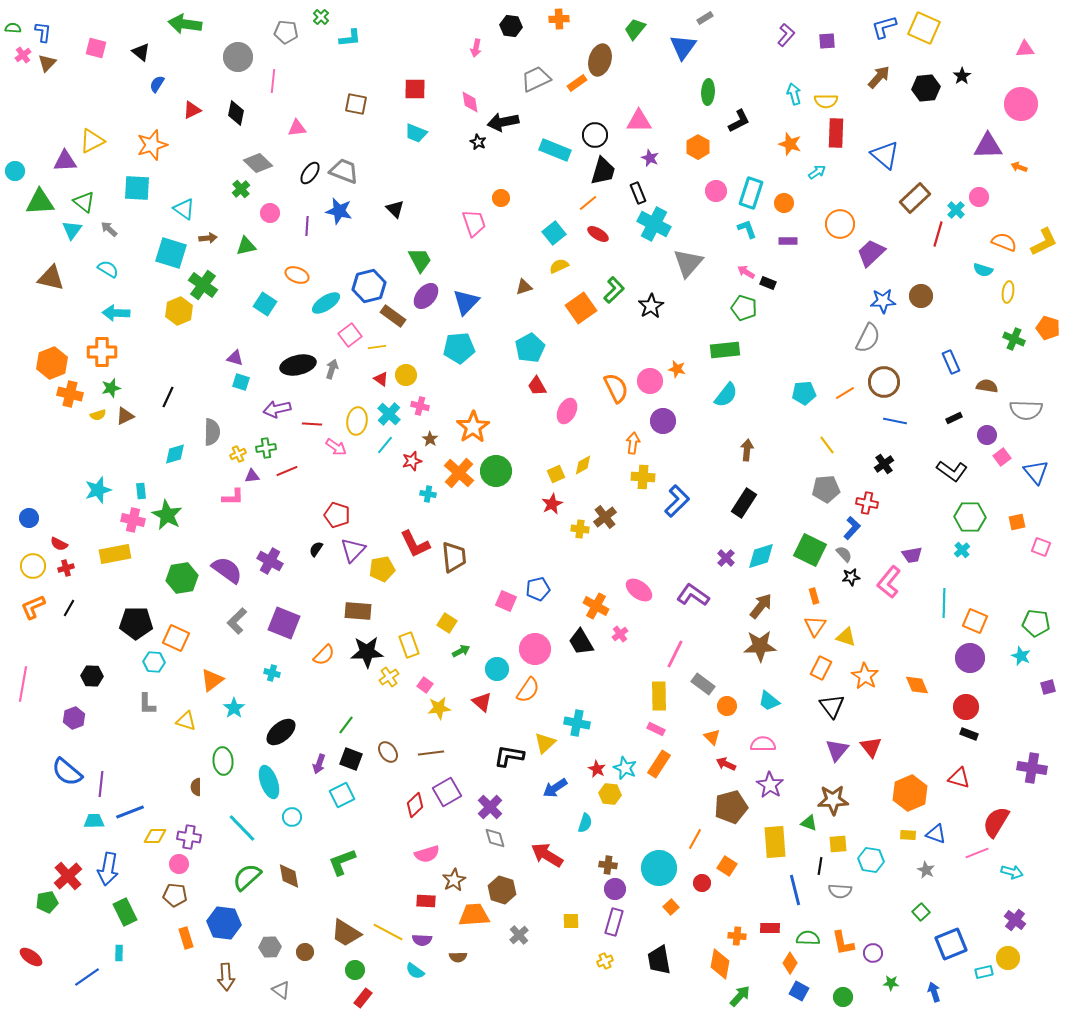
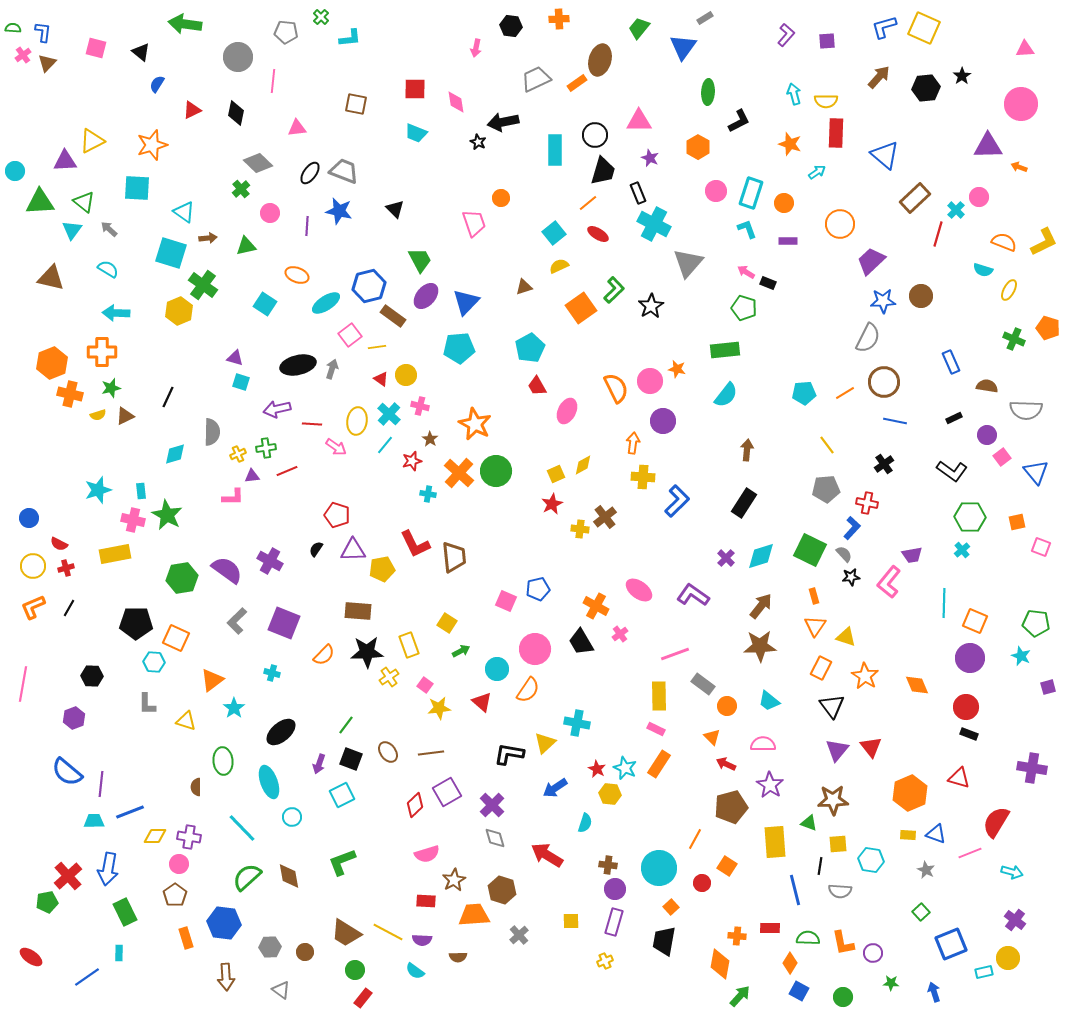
green trapezoid at (635, 29): moved 4 px right, 1 px up
pink diamond at (470, 102): moved 14 px left
cyan rectangle at (555, 150): rotated 68 degrees clockwise
cyan triangle at (184, 209): moved 3 px down
purple trapezoid at (871, 253): moved 8 px down
yellow ellipse at (1008, 292): moved 1 px right, 2 px up; rotated 20 degrees clockwise
orange star at (473, 427): moved 2 px right, 3 px up; rotated 12 degrees counterclockwise
purple triangle at (353, 550): rotated 44 degrees clockwise
pink line at (675, 654): rotated 44 degrees clockwise
black L-shape at (509, 756): moved 2 px up
purple cross at (490, 807): moved 2 px right, 2 px up
pink line at (977, 853): moved 7 px left
brown pentagon at (175, 895): rotated 30 degrees clockwise
black trapezoid at (659, 960): moved 5 px right, 19 px up; rotated 20 degrees clockwise
